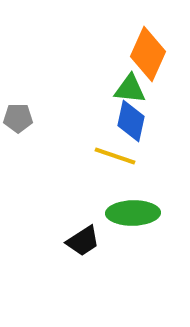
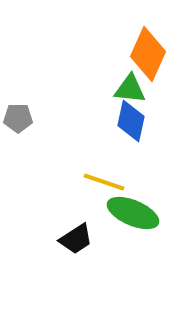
yellow line: moved 11 px left, 26 px down
green ellipse: rotated 24 degrees clockwise
black trapezoid: moved 7 px left, 2 px up
